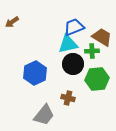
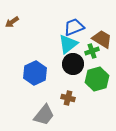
brown trapezoid: moved 2 px down
cyan triangle: rotated 25 degrees counterclockwise
green cross: rotated 16 degrees counterclockwise
green hexagon: rotated 10 degrees counterclockwise
